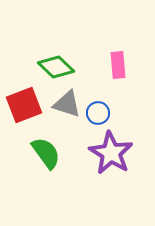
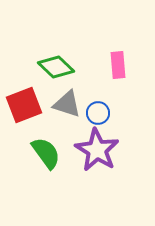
purple star: moved 14 px left, 3 px up
